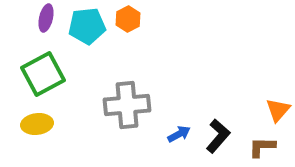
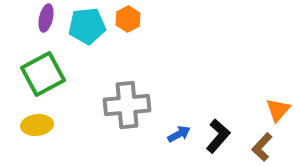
yellow ellipse: moved 1 px down
brown L-shape: rotated 48 degrees counterclockwise
